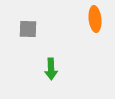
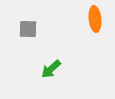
green arrow: rotated 50 degrees clockwise
